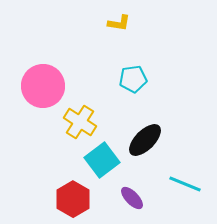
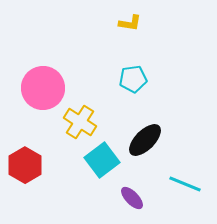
yellow L-shape: moved 11 px right
pink circle: moved 2 px down
red hexagon: moved 48 px left, 34 px up
